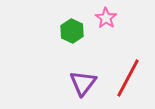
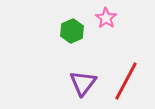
green hexagon: rotated 10 degrees clockwise
red line: moved 2 px left, 3 px down
